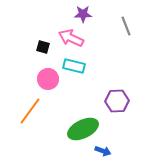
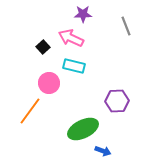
black square: rotated 32 degrees clockwise
pink circle: moved 1 px right, 4 px down
